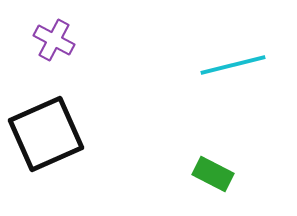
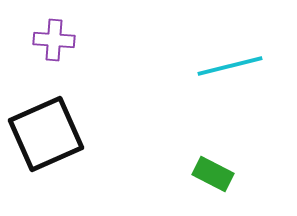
purple cross: rotated 24 degrees counterclockwise
cyan line: moved 3 px left, 1 px down
